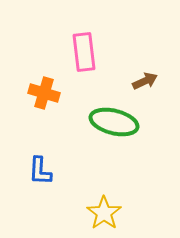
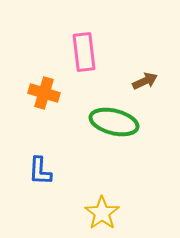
yellow star: moved 2 px left
